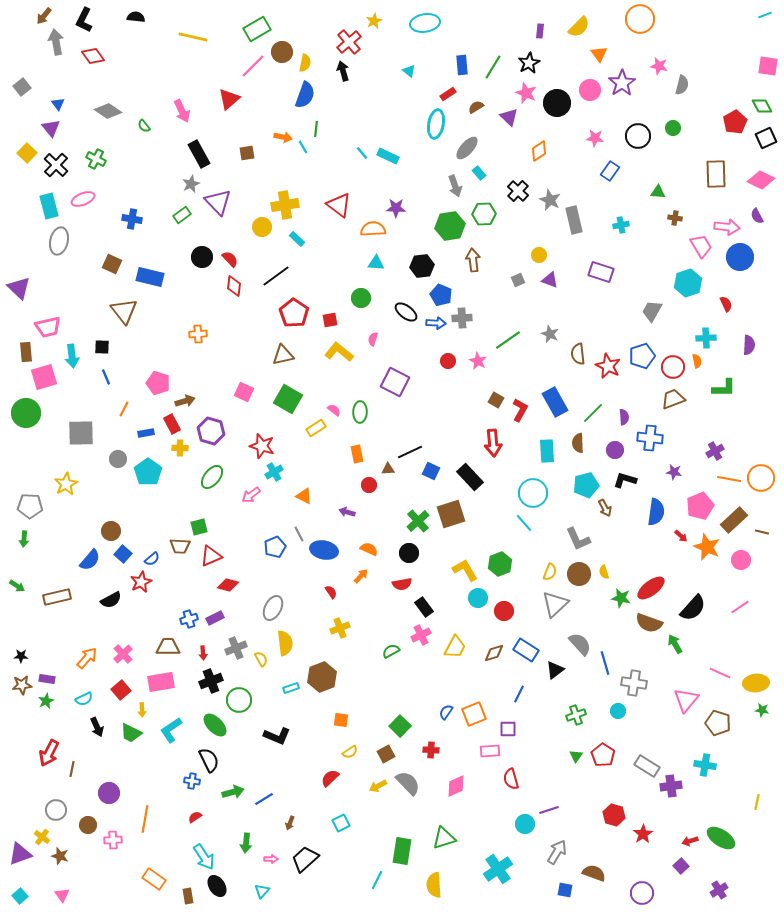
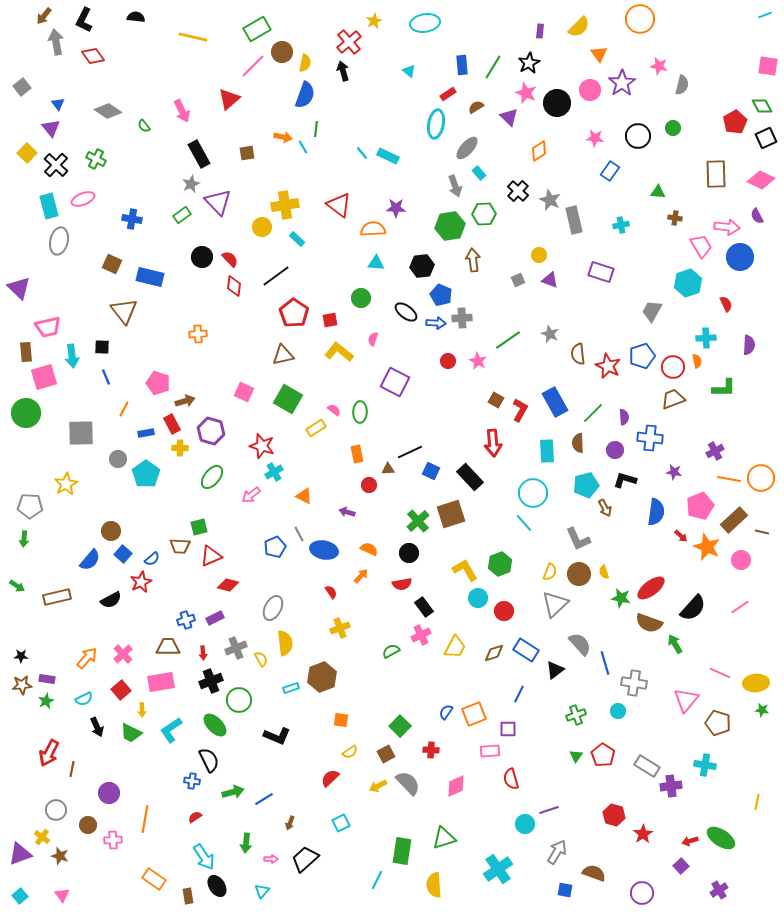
cyan pentagon at (148, 472): moved 2 px left, 2 px down
blue cross at (189, 619): moved 3 px left, 1 px down
